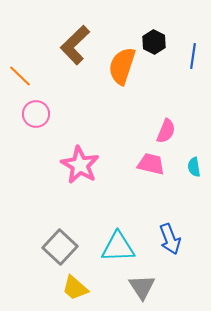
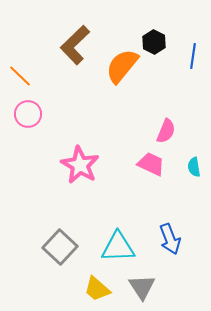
orange semicircle: rotated 21 degrees clockwise
pink circle: moved 8 px left
pink trapezoid: rotated 12 degrees clockwise
yellow trapezoid: moved 22 px right, 1 px down
